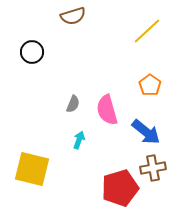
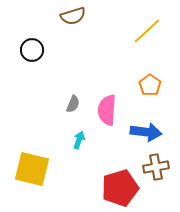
black circle: moved 2 px up
pink semicircle: rotated 20 degrees clockwise
blue arrow: rotated 32 degrees counterclockwise
brown cross: moved 3 px right, 1 px up
